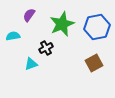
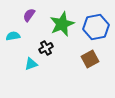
blue hexagon: moved 1 px left
brown square: moved 4 px left, 4 px up
